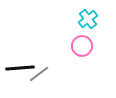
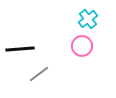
black line: moved 19 px up
